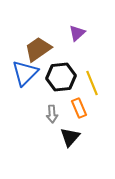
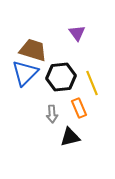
purple triangle: rotated 24 degrees counterclockwise
brown trapezoid: moved 5 px left, 1 px down; rotated 52 degrees clockwise
black triangle: rotated 35 degrees clockwise
